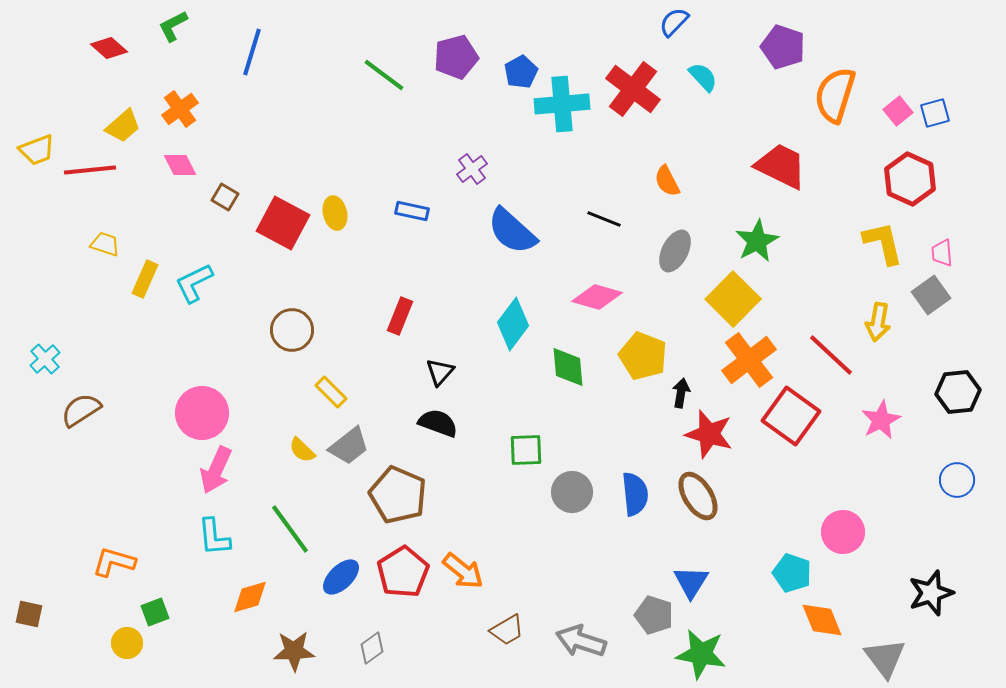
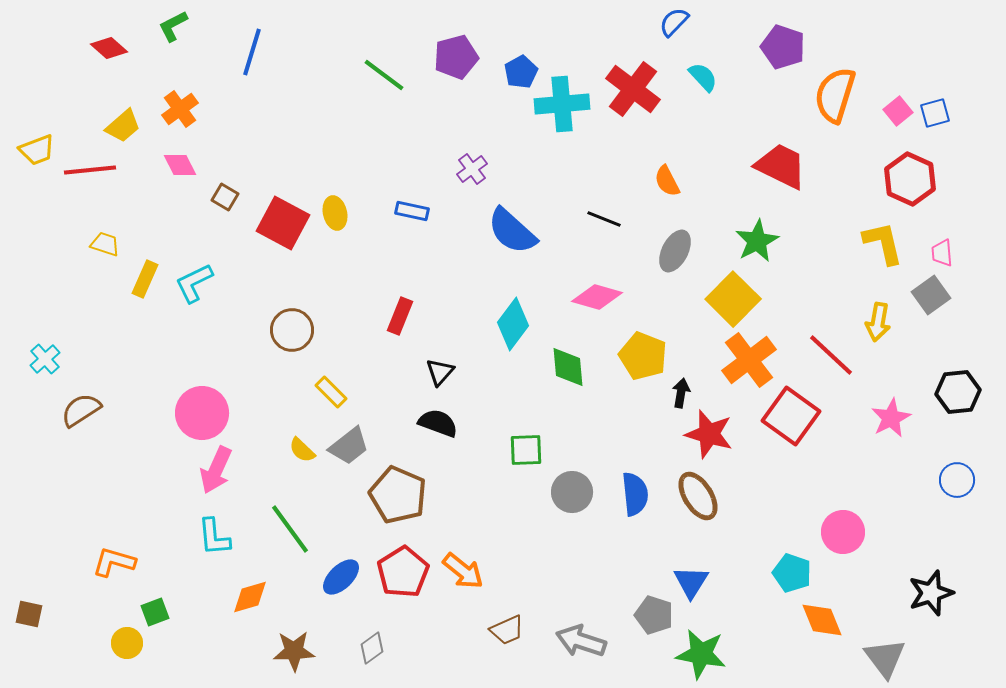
pink star at (881, 420): moved 10 px right, 2 px up
brown trapezoid at (507, 630): rotated 6 degrees clockwise
